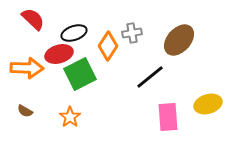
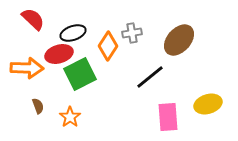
black ellipse: moved 1 px left
brown semicircle: moved 13 px right, 5 px up; rotated 140 degrees counterclockwise
